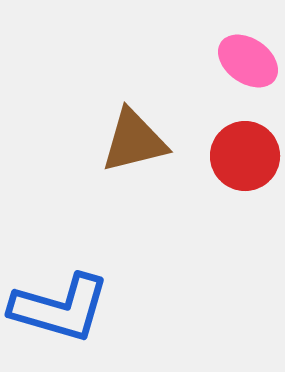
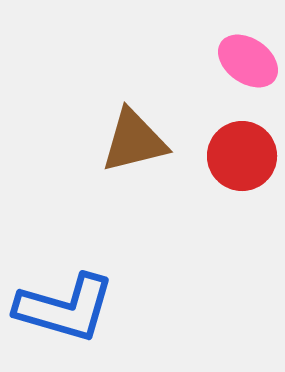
red circle: moved 3 px left
blue L-shape: moved 5 px right
